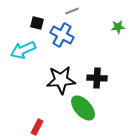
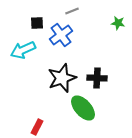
black square: rotated 16 degrees counterclockwise
green star: moved 4 px up; rotated 16 degrees clockwise
blue cross: moved 1 px left; rotated 25 degrees clockwise
black star: moved 1 px right, 2 px up; rotated 16 degrees counterclockwise
